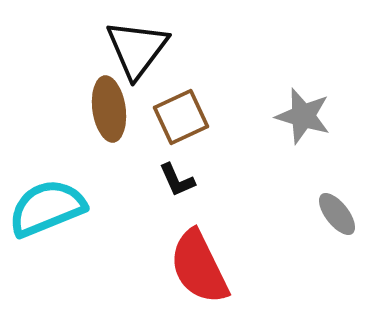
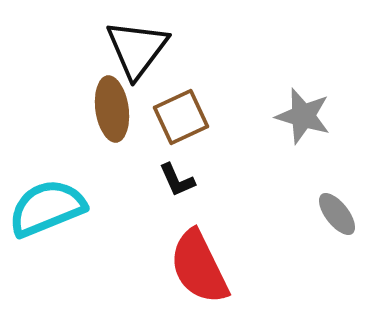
brown ellipse: moved 3 px right
